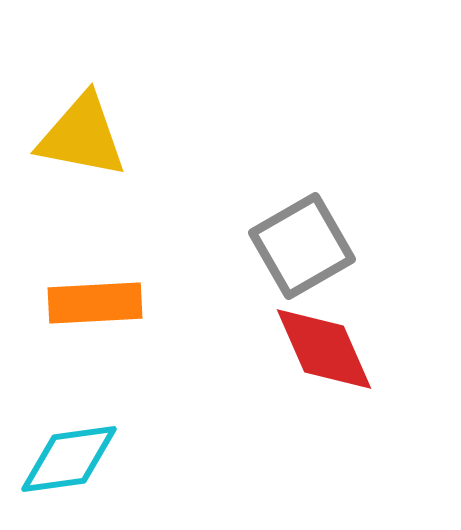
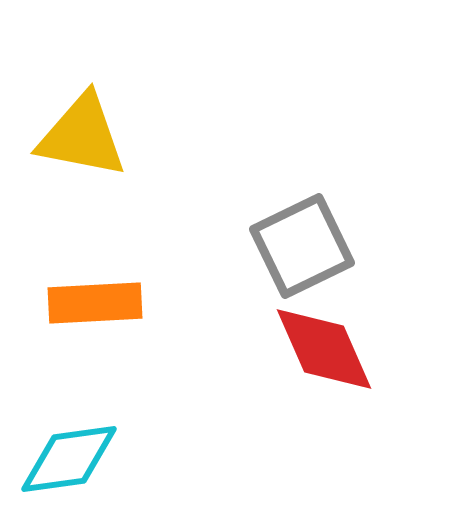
gray square: rotated 4 degrees clockwise
